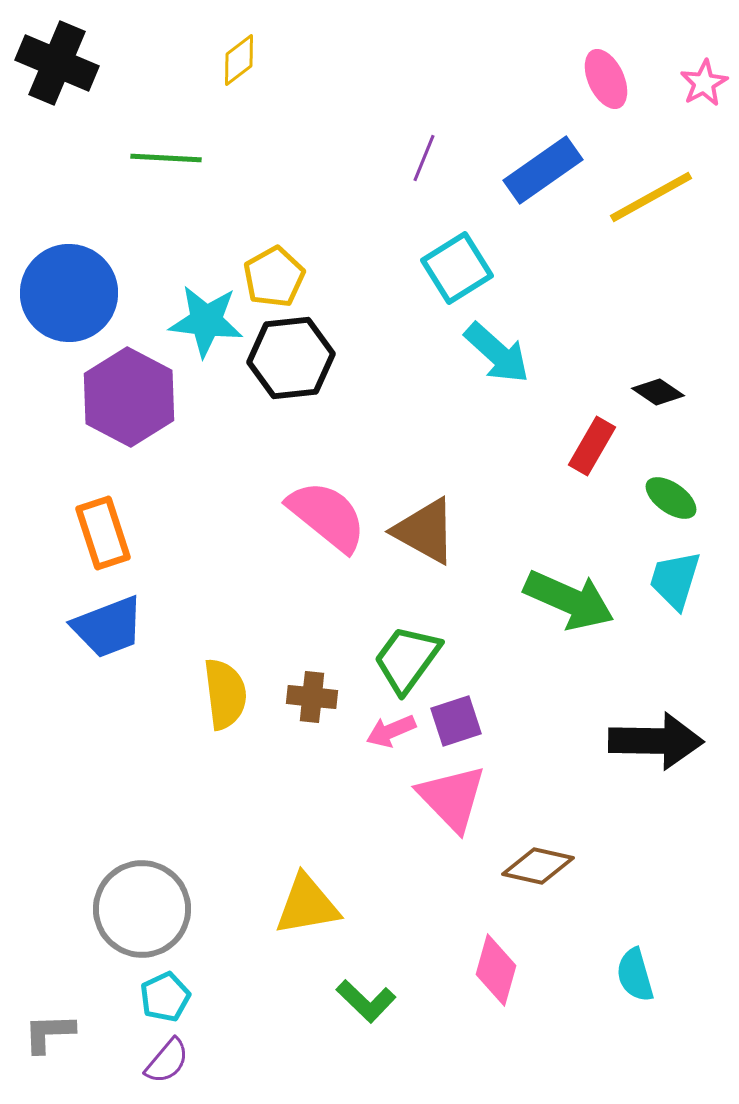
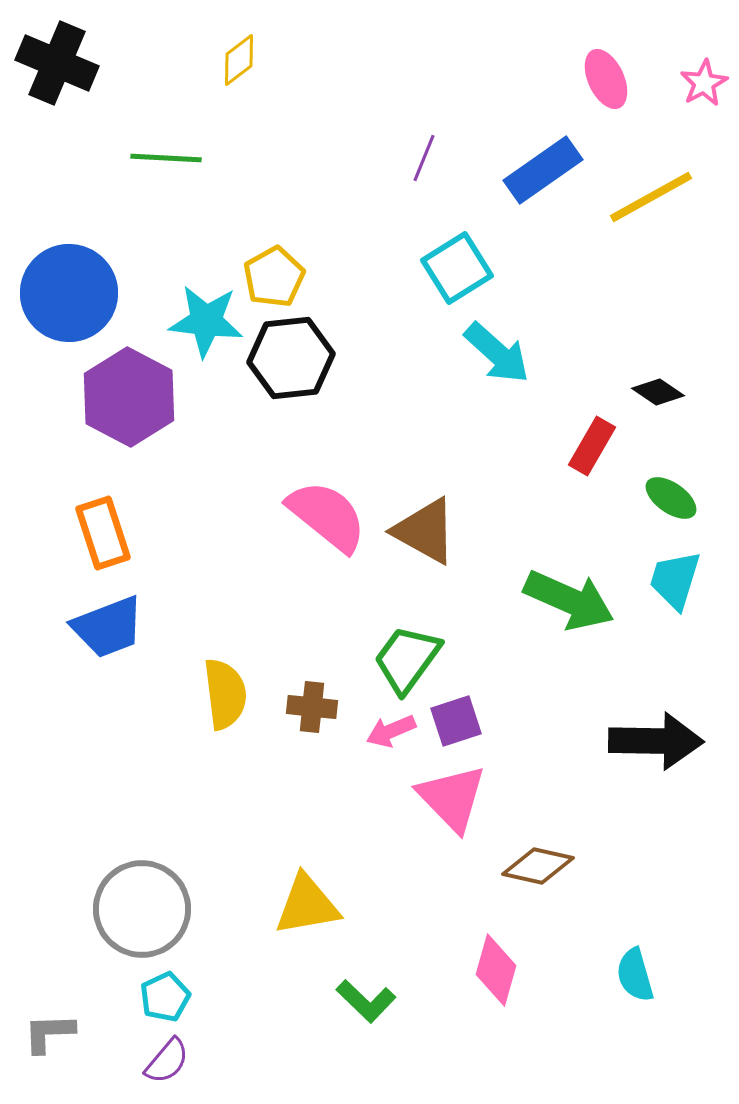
brown cross: moved 10 px down
